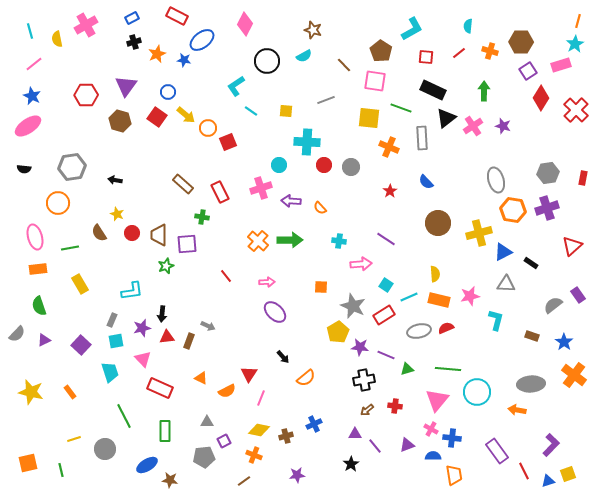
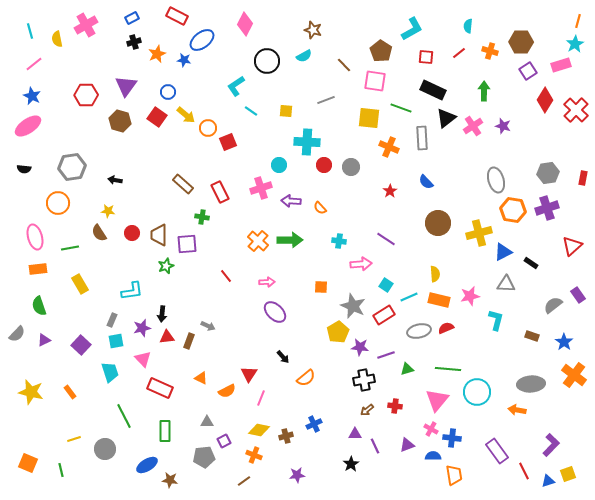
red diamond at (541, 98): moved 4 px right, 2 px down
yellow star at (117, 214): moved 9 px left, 3 px up; rotated 16 degrees counterclockwise
purple line at (386, 355): rotated 42 degrees counterclockwise
purple line at (375, 446): rotated 14 degrees clockwise
orange square at (28, 463): rotated 36 degrees clockwise
